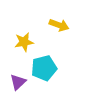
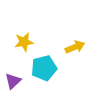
yellow arrow: moved 16 px right, 22 px down; rotated 42 degrees counterclockwise
purple triangle: moved 5 px left, 1 px up
